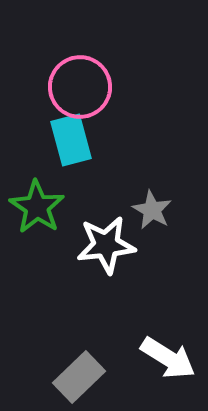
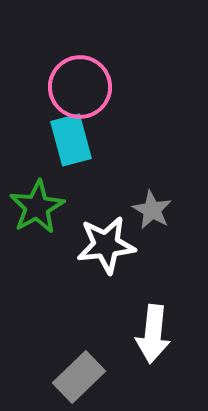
green star: rotated 10 degrees clockwise
white arrow: moved 15 px left, 24 px up; rotated 64 degrees clockwise
